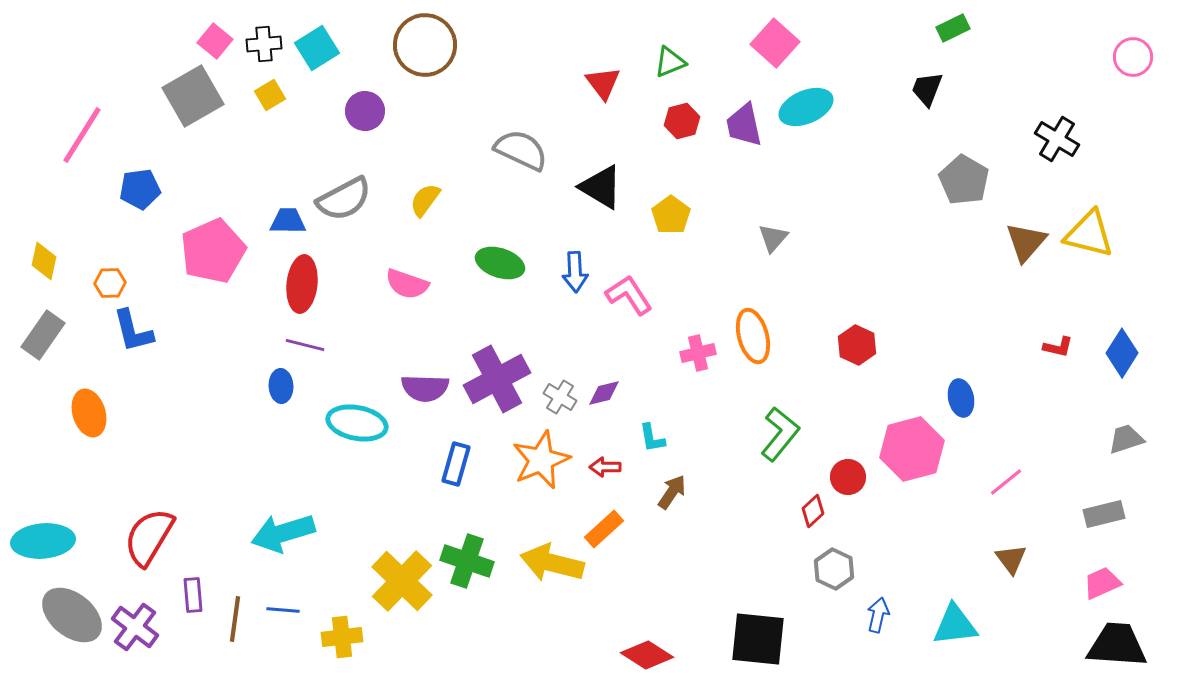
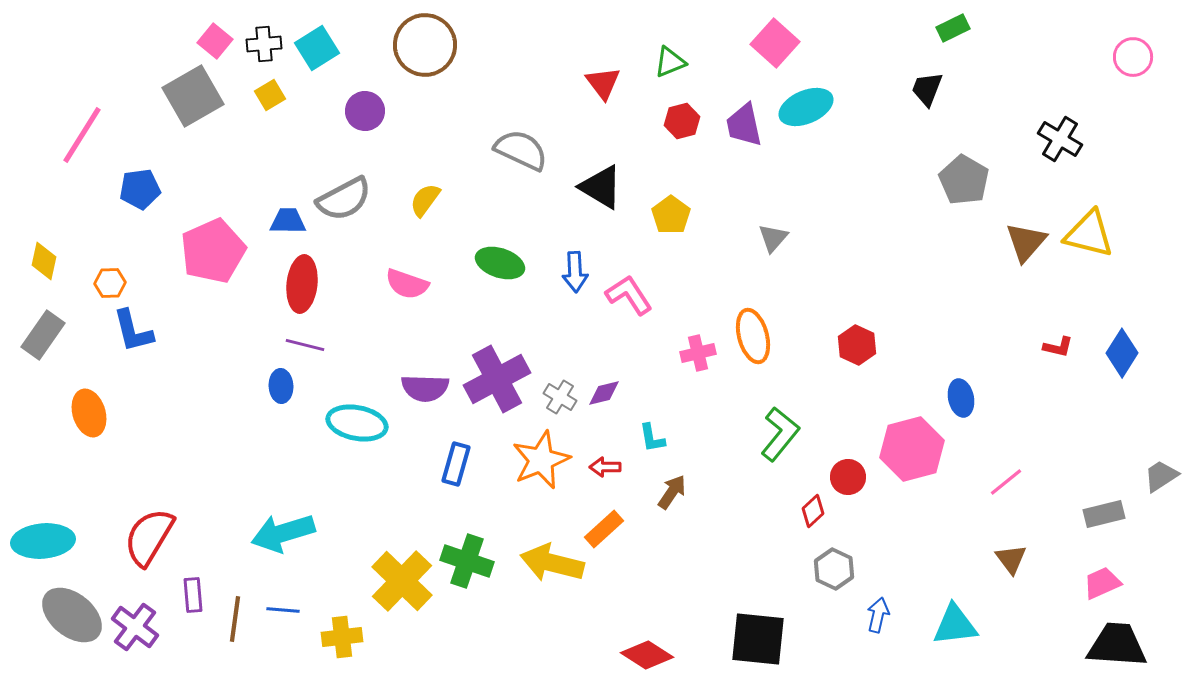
black cross at (1057, 139): moved 3 px right
gray trapezoid at (1126, 439): moved 35 px right, 37 px down; rotated 15 degrees counterclockwise
